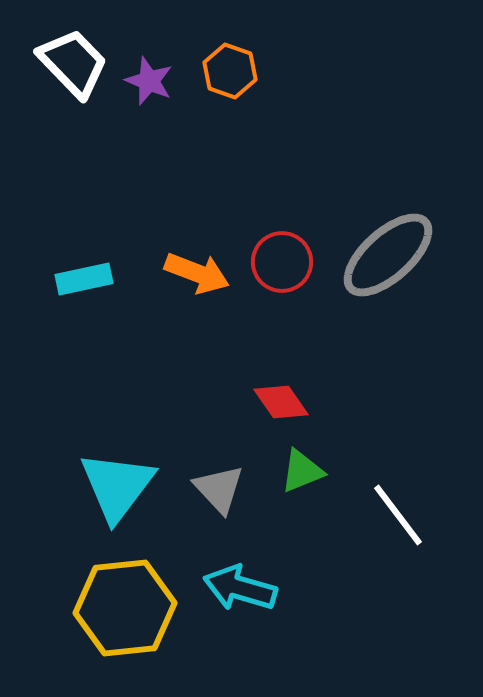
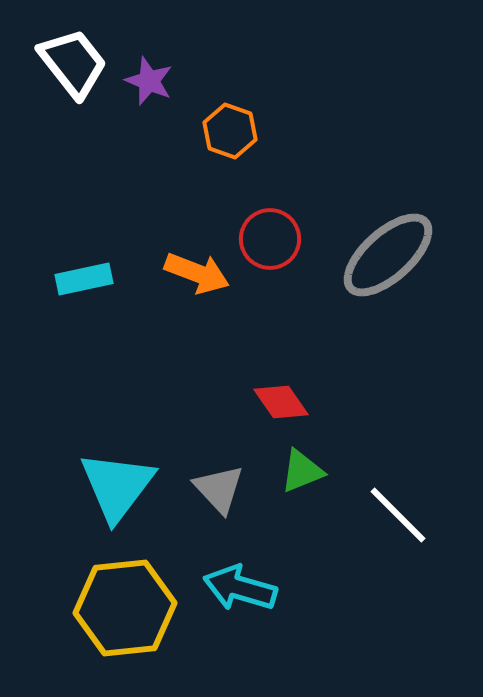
white trapezoid: rotated 6 degrees clockwise
orange hexagon: moved 60 px down
red circle: moved 12 px left, 23 px up
white line: rotated 8 degrees counterclockwise
